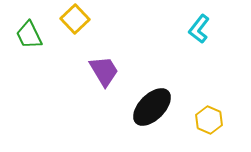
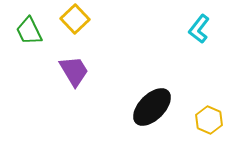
green trapezoid: moved 4 px up
purple trapezoid: moved 30 px left
